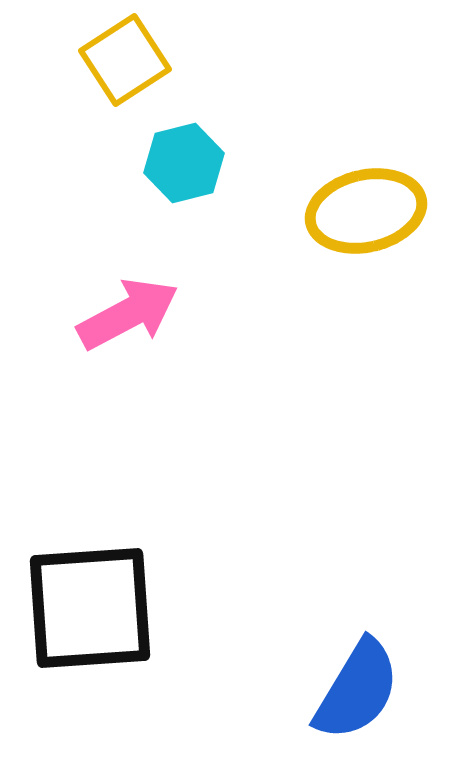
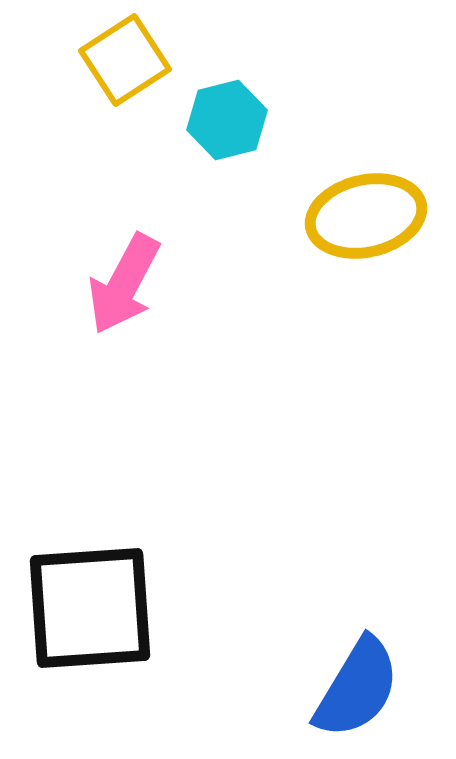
cyan hexagon: moved 43 px right, 43 px up
yellow ellipse: moved 5 px down
pink arrow: moved 4 px left, 30 px up; rotated 146 degrees clockwise
blue semicircle: moved 2 px up
